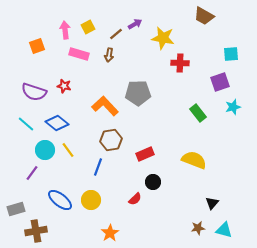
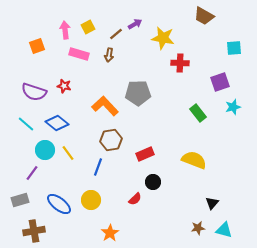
cyan square: moved 3 px right, 6 px up
yellow line: moved 3 px down
blue ellipse: moved 1 px left, 4 px down
gray rectangle: moved 4 px right, 9 px up
brown cross: moved 2 px left
